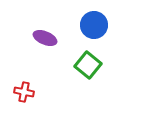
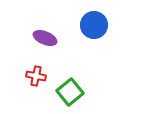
green square: moved 18 px left, 27 px down; rotated 12 degrees clockwise
red cross: moved 12 px right, 16 px up
